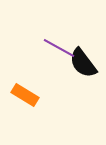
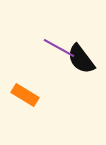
black semicircle: moved 2 px left, 4 px up
